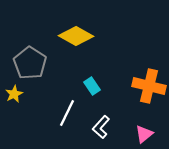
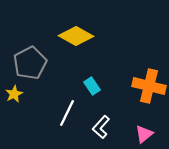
gray pentagon: rotated 12 degrees clockwise
